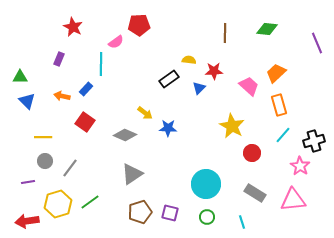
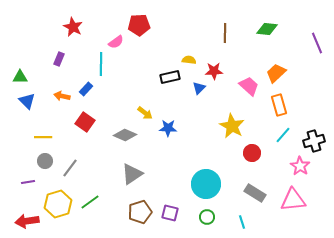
black rectangle at (169, 79): moved 1 px right, 2 px up; rotated 24 degrees clockwise
